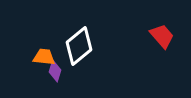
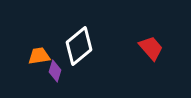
red trapezoid: moved 11 px left, 12 px down
orange trapezoid: moved 5 px left, 1 px up; rotated 15 degrees counterclockwise
